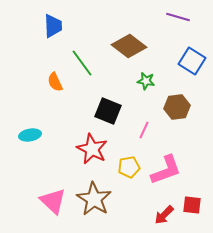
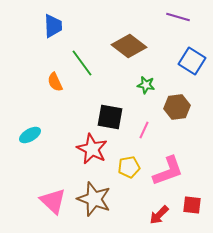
green star: moved 4 px down
black square: moved 2 px right, 6 px down; rotated 12 degrees counterclockwise
cyan ellipse: rotated 20 degrees counterclockwise
pink L-shape: moved 2 px right, 1 px down
brown star: rotated 12 degrees counterclockwise
red arrow: moved 5 px left
